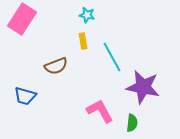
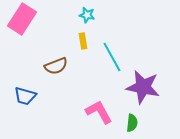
pink L-shape: moved 1 px left, 1 px down
